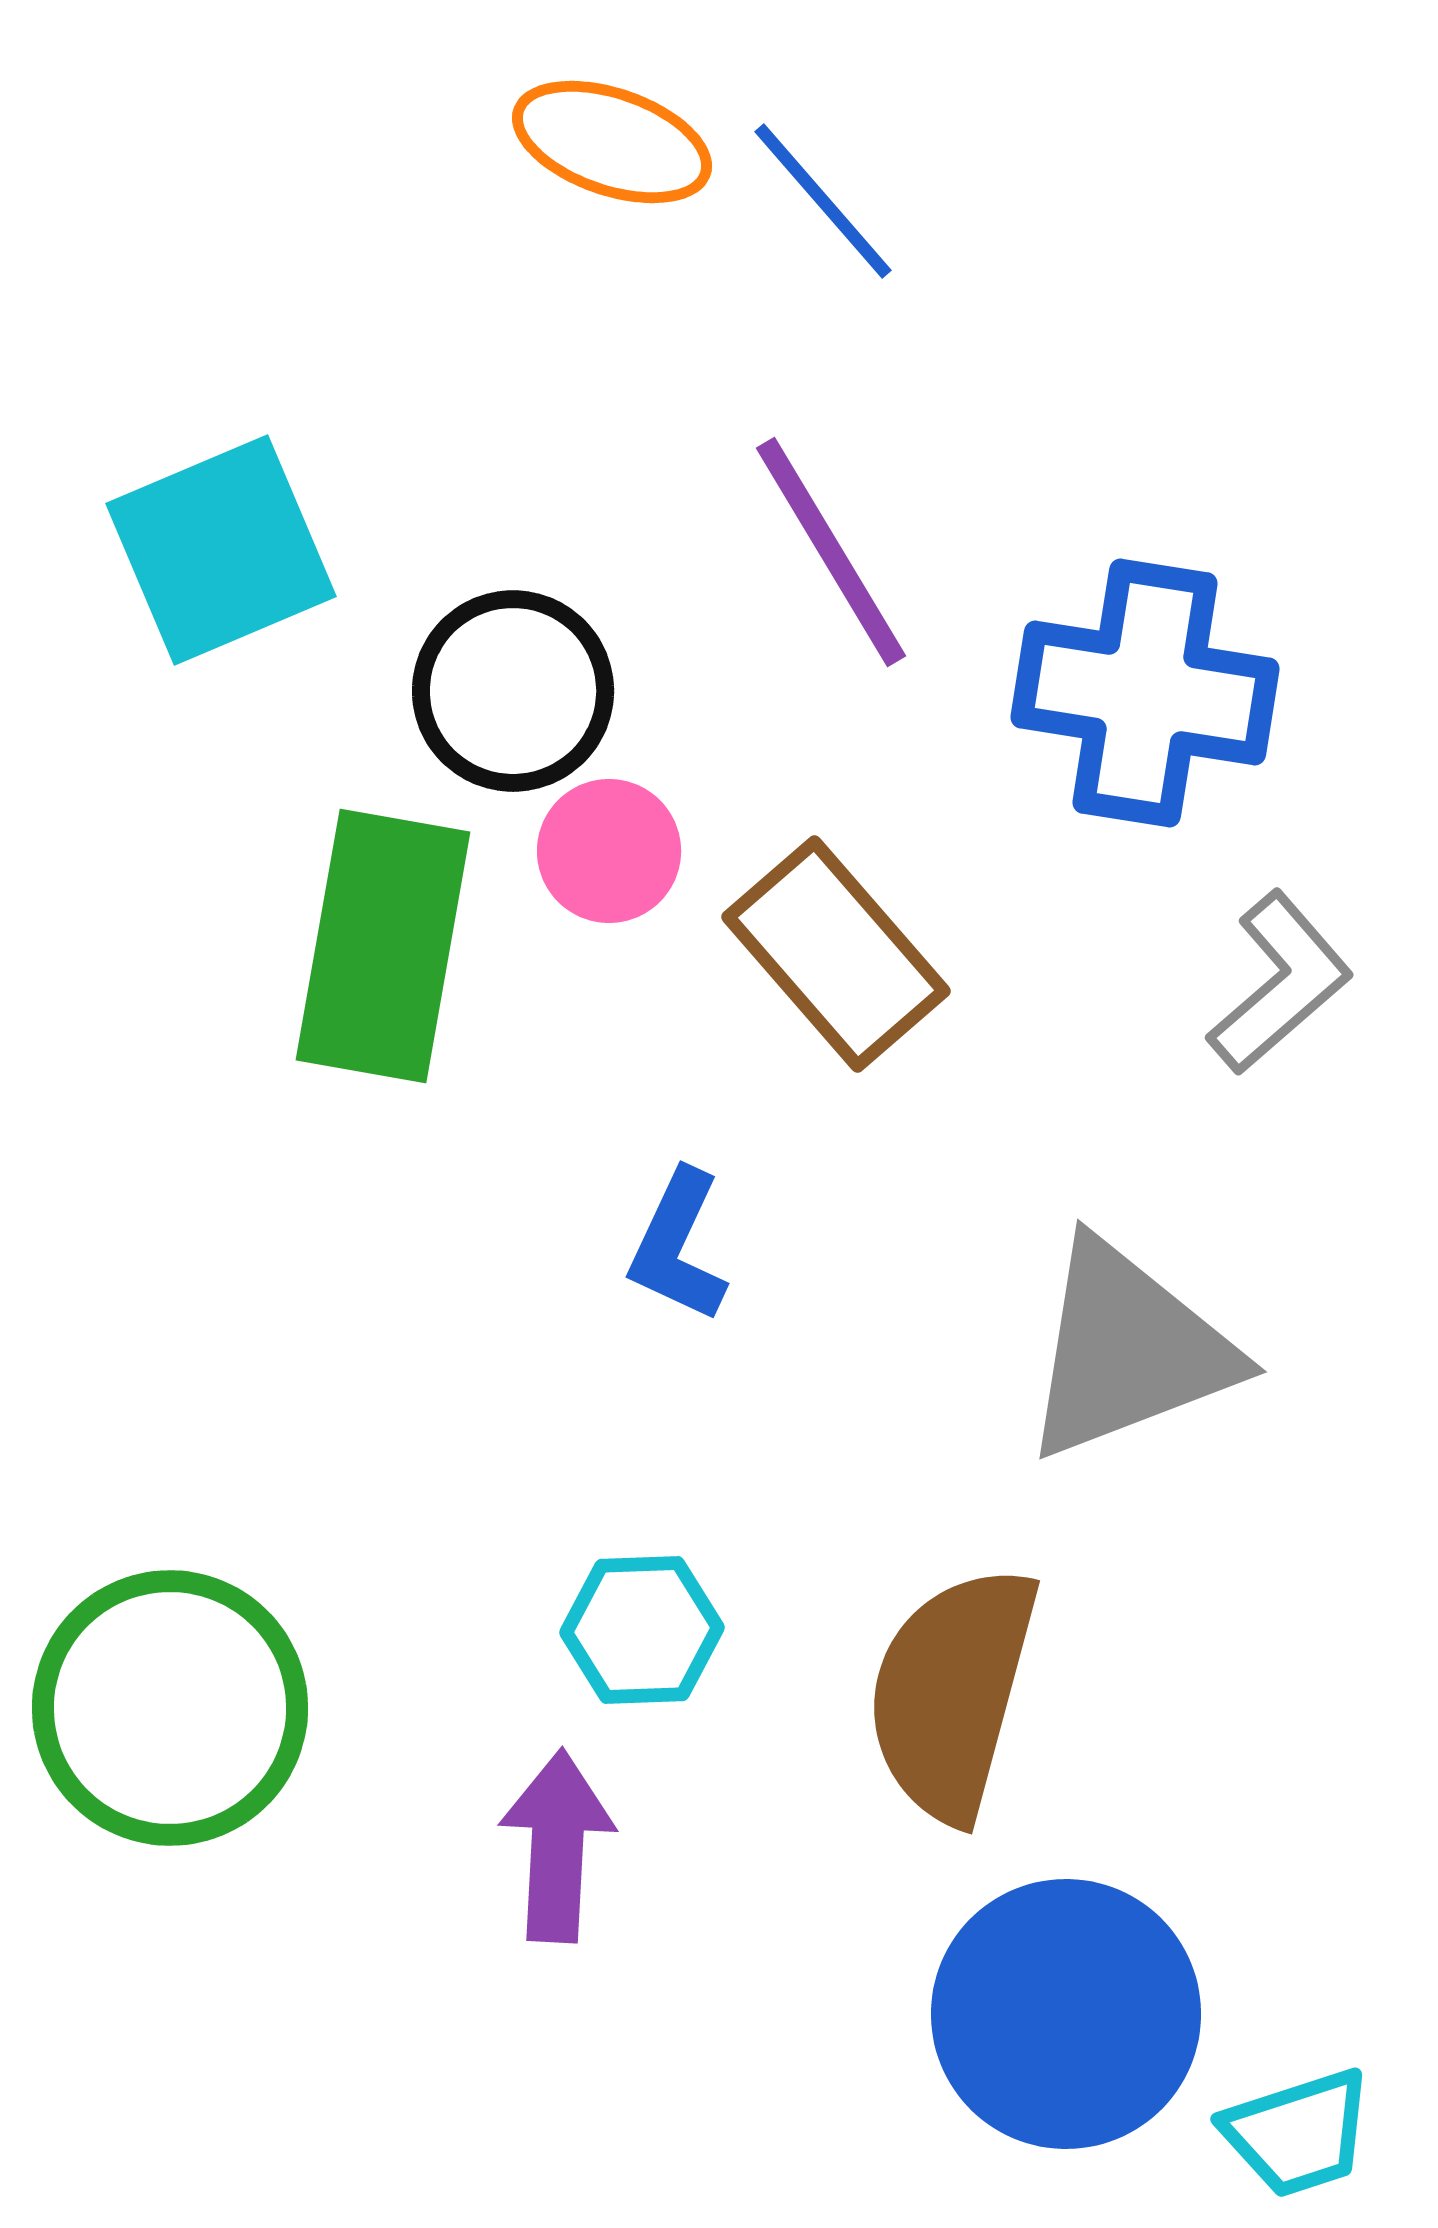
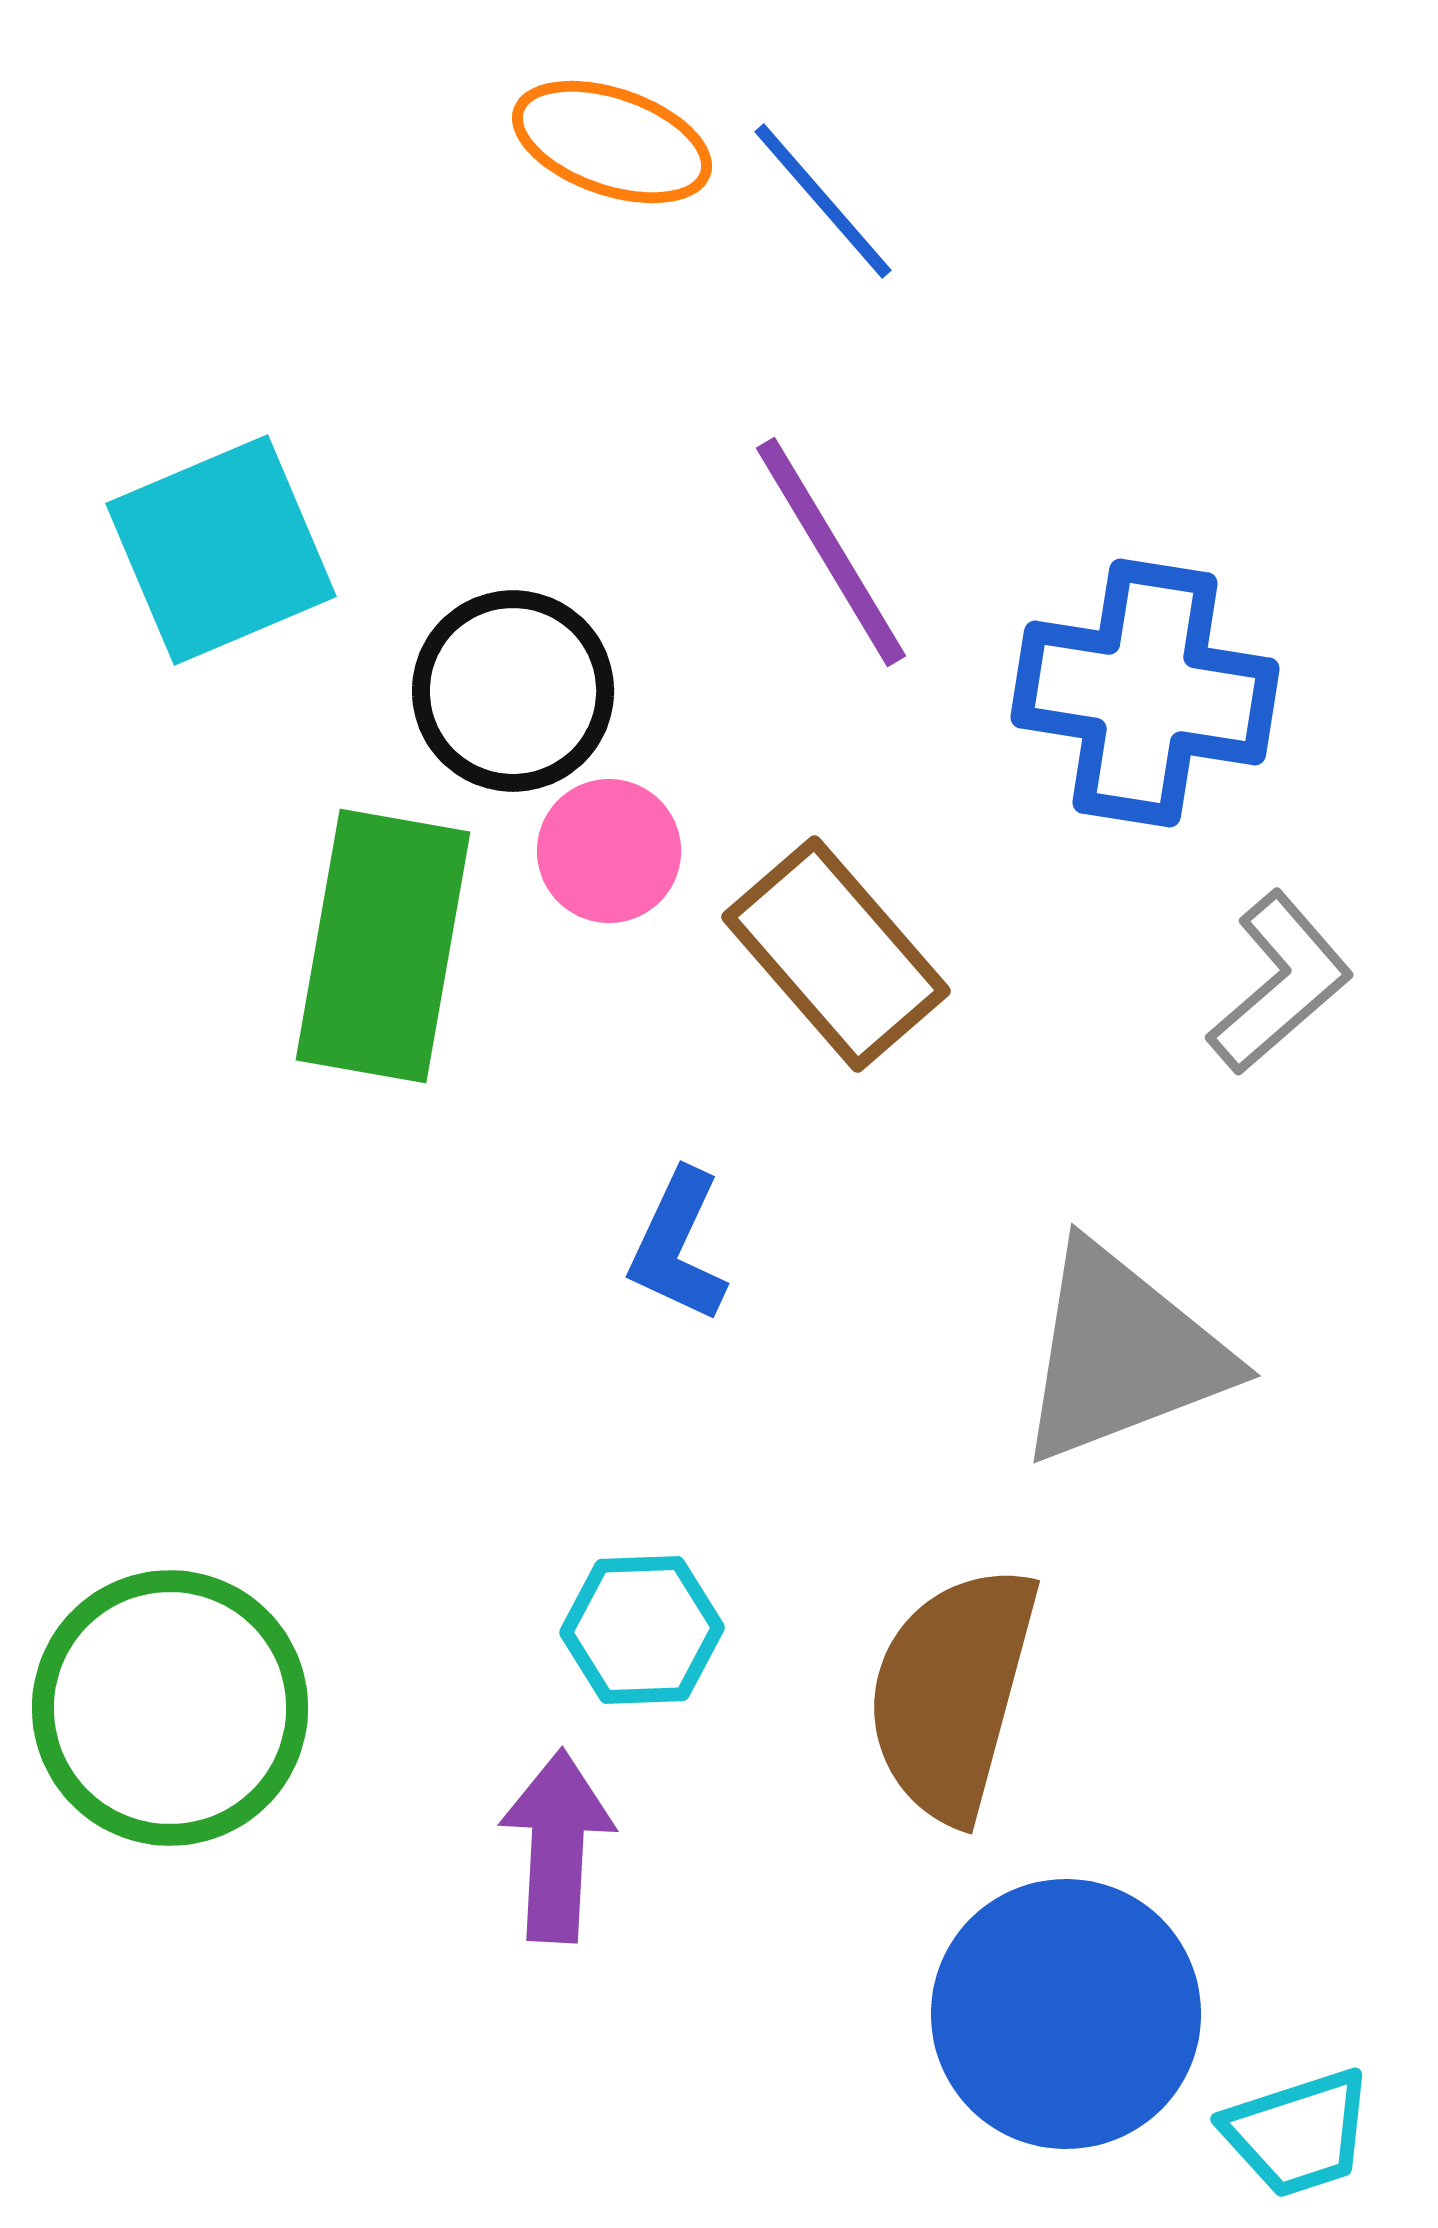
gray triangle: moved 6 px left, 4 px down
